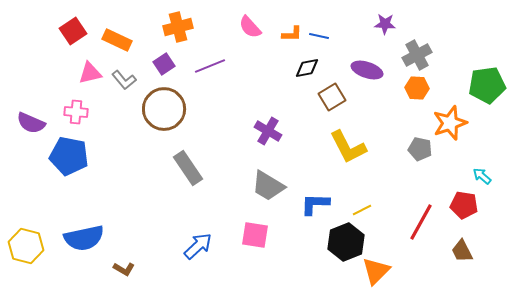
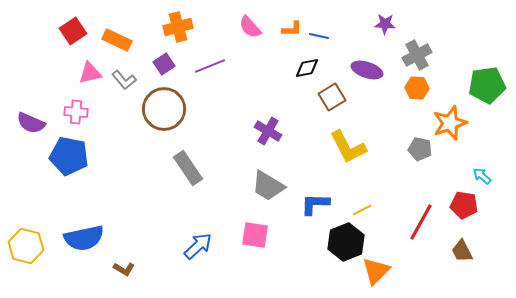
orange L-shape: moved 5 px up
